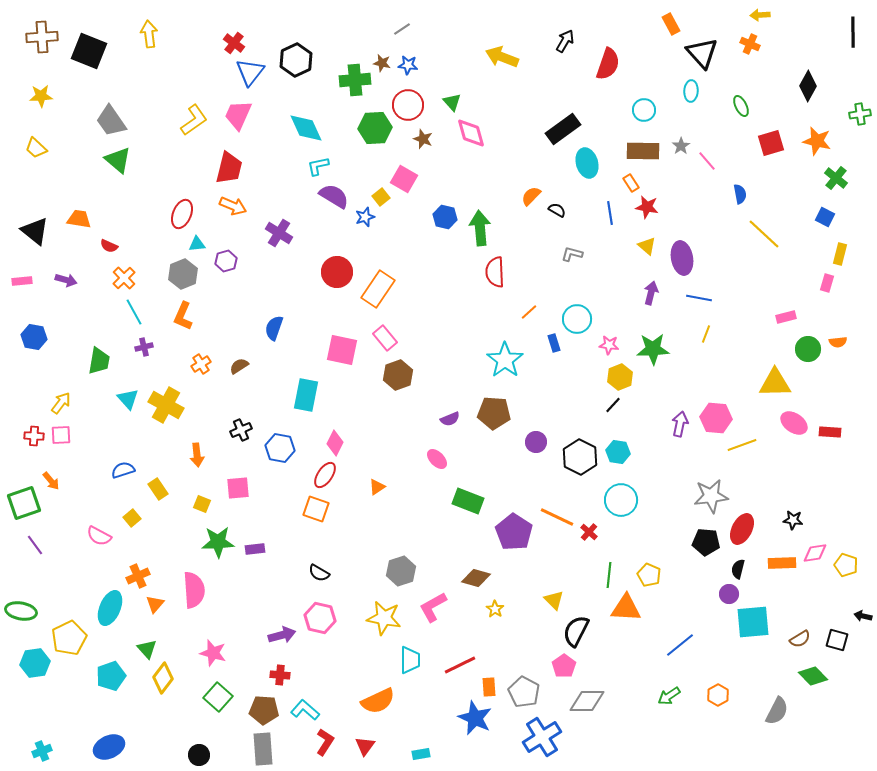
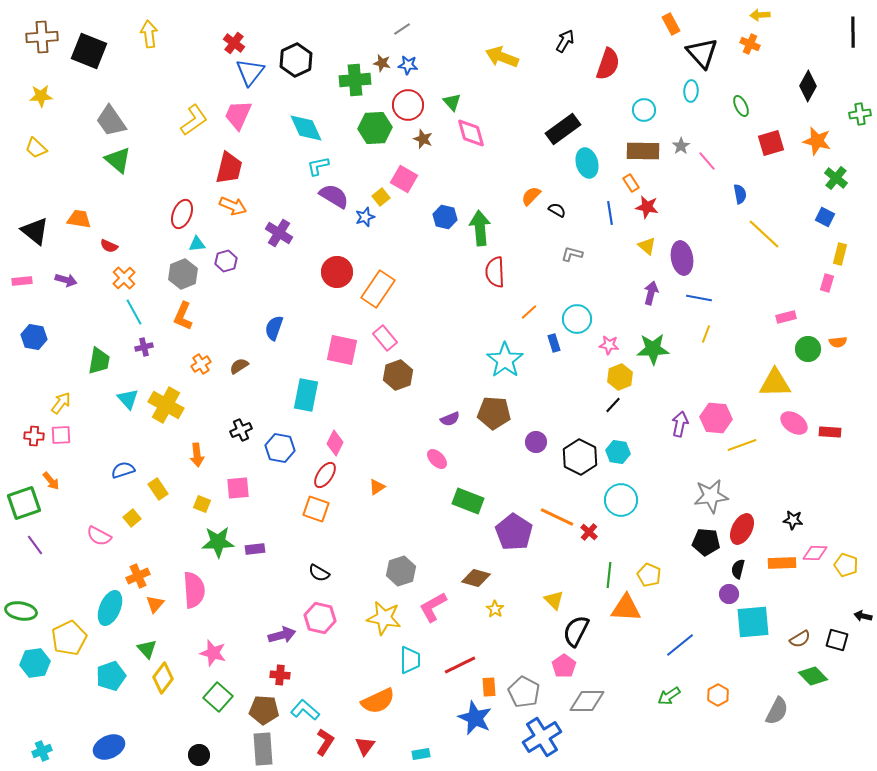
pink diamond at (815, 553): rotated 10 degrees clockwise
